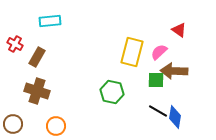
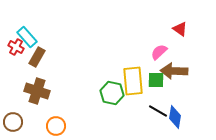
cyan rectangle: moved 23 px left, 16 px down; rotated 55 degrees clockwise
red triangle: moved 1 px right, 1 px up
red cross: moved 1 px right, 3 px down
yellow rectangle: moved 1 px right, 29 px down; rotated 20 degrees counterclockwise
green hexagon: moved 1 px down
brown circle: moved 2 px up
